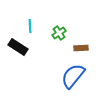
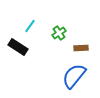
cyan line: rotated 40 degrees clockwise
blue semicircle: moved 1 px right
